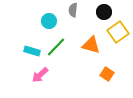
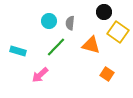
gray semicircle: moved 3 px left, 13 px down
yellow square: rotated 20 degrees counterclockwise
cyan rectangle: moved 14 px left
